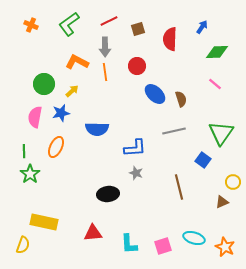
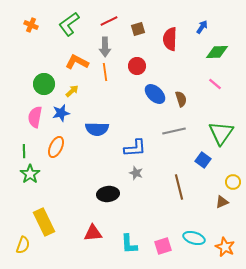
yellow rectangle: rotated 52 degrees clockwise
